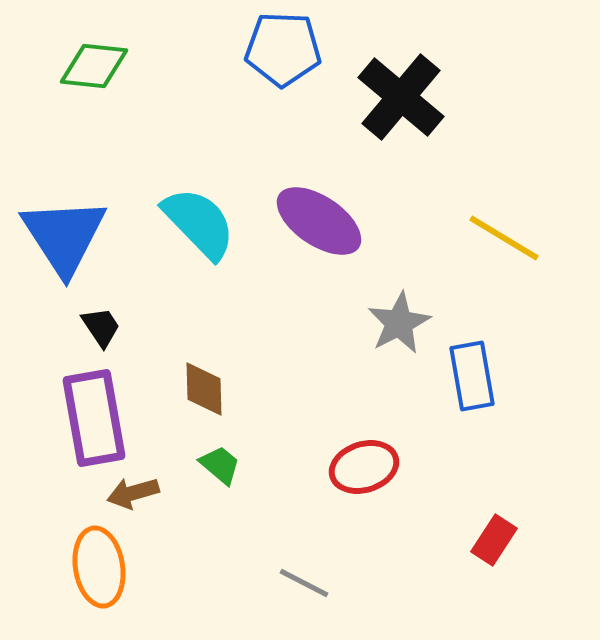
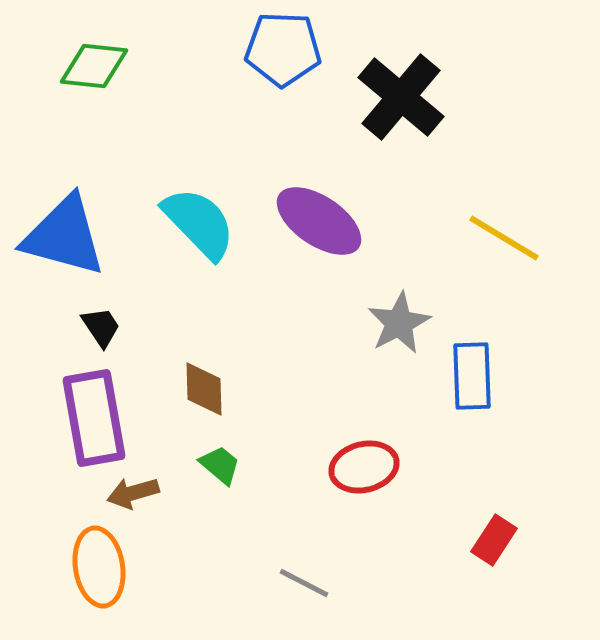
blue triangle: rotated 42 degrees counterclockwise
blue rectangle: rotated 8 degrees clockwise
red ellipse: rotated 4 degrees clockwise
